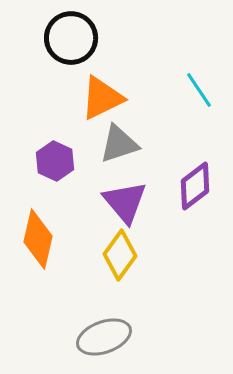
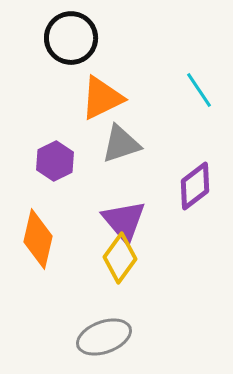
gray triangle: moved 2 px right
purple hexagon: rotated 9 degrees clockwise
purple triangle: moved 1 px left, 19 px down
yellow diamond: moved 3 px down
